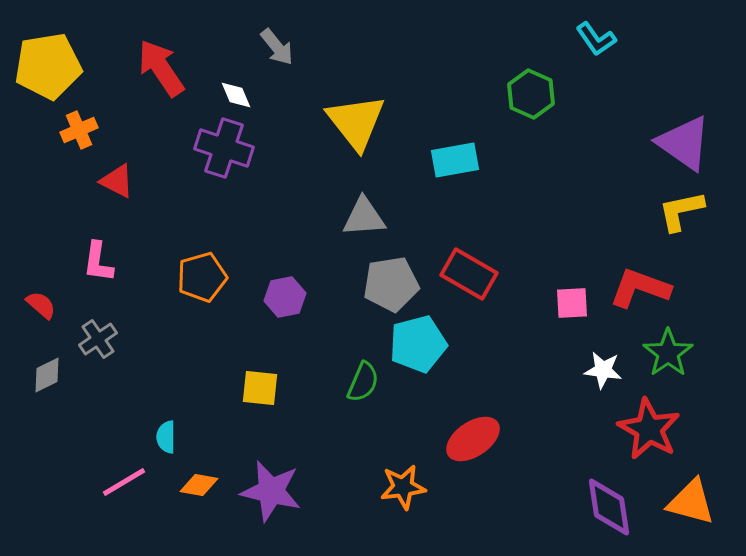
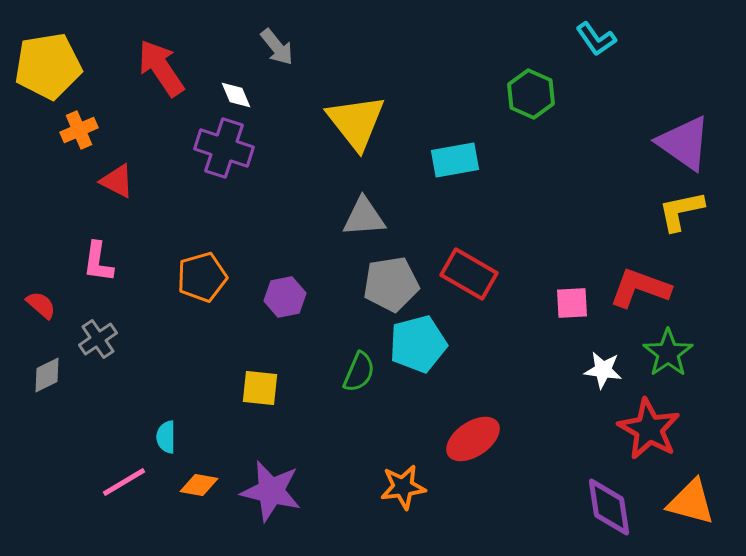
green semicircle: moved 4 px left, 10 px up
